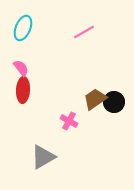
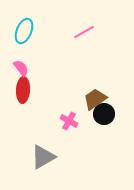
cyan ellipse: moved 1 px right, 3 px down
black circle: moved 10 px left, 12 px down
